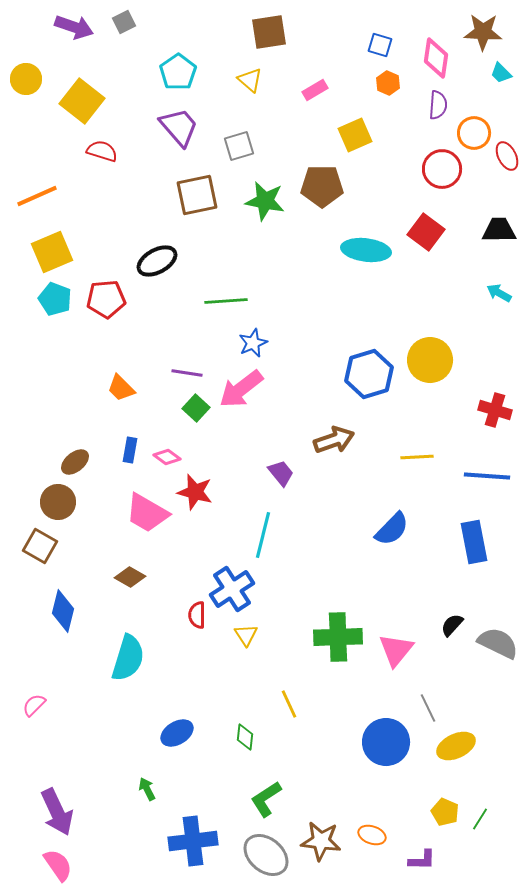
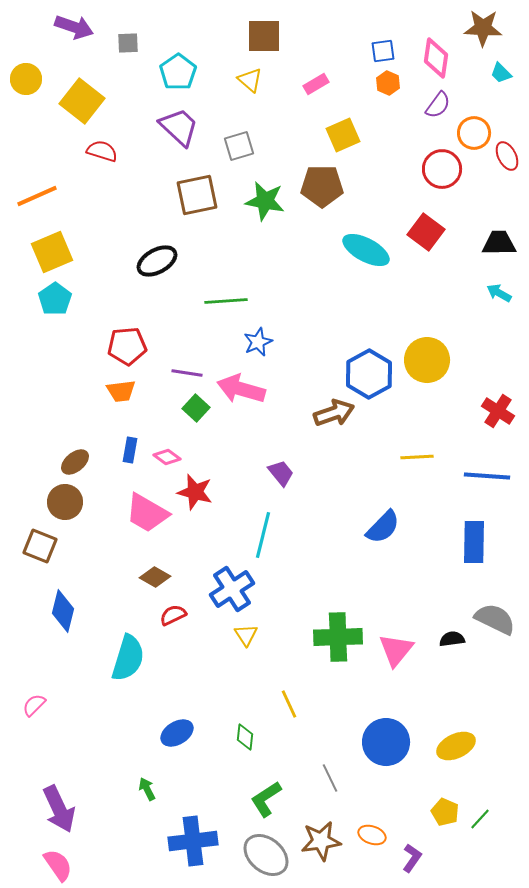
gray square at (124, 22): moved 4 px right, 21 px down; rotated 25 degrees clockwise
brown square at (269, 32): moved 5 px left, 4 px down; rotated 9 degrees clockwise
brown star at (483, 32): moved 4 px up
blue square at (380, 45): moved 3 px right, 6 px down; rotated 25 degrees counterclockwise
pink rectangle at (315, 90): moved 1 px right, 6 px up
purple semicircle at (438, 105): rotated 32 degrees clockwise
purple trapezoid at (179, 127): rotated 6 degrees counterclockwise
yellow square at (355, 135): moved 12 px left
black trapezoid at (499, 230): moved 13 px down
cyan ellipse at (366, 250): rotated 21 degrees clockwise
cyan pentagon at (55, 299): rotated 16 degrees clockwise
red pentagon at (106, 299): moved 21 px right, 47 px down
blue star at (253, 343): moved 5 px right, 1 px up
yellow circle at (430, 360): moved 3 px left
blue hexagon at (369, 374): rotated 12 degrees counterclockwise
orange trapezoid at (121, 388): moved 3 px down; rotated 52 degrees counterclockwise
pink arrow at (241, 389): rotated 54 degrees clockwise
red cross at (495, 410): moved 3 px right, 1 px down; rotated 16 degrees clockwise
brown arrow at (334, 440): moved 27 px up
brown circle at (58, 502): moved 7 px right
blue semicircle at (392, 529): moved 9 px left, 2 px up
blue rectangle at (474, 542): rotated 12 degrees clockwise
brown square at (40, 546): rotated 8 degrees counterclockwise
brown diamond at (130, 577): moved 25 px right
red semicircle at (197, 615): moved 24 px left; rotated 64 degrees clockwise
black semicircle at (452, 625): moved 14 px down; rotated 40 degrees clockwise
gray semicircle at (498, 643): moved 3 px left, 24 px up
gray line at (428, 708): moved 98 px left, 70 px down
purple arrow at (57, 812): moved 2 px right, 3 px up
green line at (480, 819): rotated 10 degrees clockwise
brown star at (321, 841): rotated 15 degrees counterclockwise
purple L-shape at (422, 860): moved 10 px left, 2 px up; rotated 56 degrees counterclockwise
